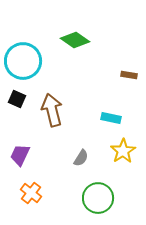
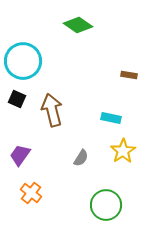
green diamond: moved 3 px right, 15 px up
purple trapezoid: rotated 10 degrees clockwise
green circle: moved 8 px right, 7 px down
